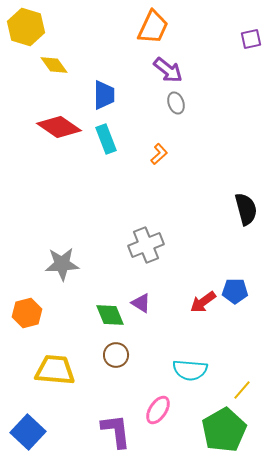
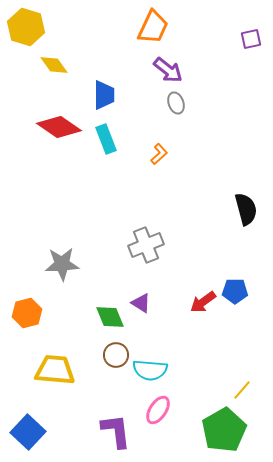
green diamond: moved 2 px down
cyan semicircle: moved 40 px left
